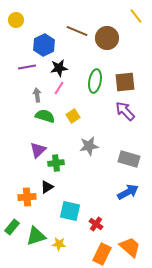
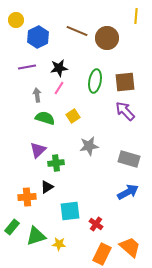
yellow line: rotated 42 degrees clockwise
blue hexagon: moved 6 px left, 8 px up
green semicircle: moved 2 px down
cyan square: rotated 20 degrees counterclockwise
